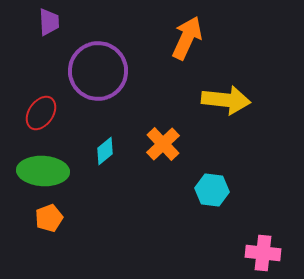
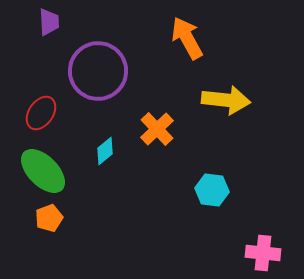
orange arrow: rotated 54 degrees counterclockwise
orange cross: moved 6 px left, 15 px up
green ellipse: rotated 42 degrees clockwise
